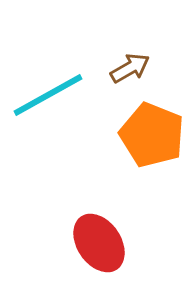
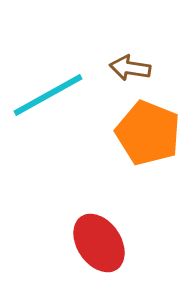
brown arrow: rotated 141 degrees counterclockwise
orange pentagon: moved 4 px left, 2 px up
